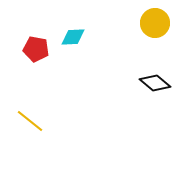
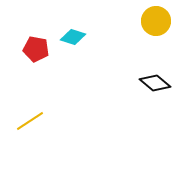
yellow circle: moved 1 px right, 2 px up
cyan diamond: rotated 20 degrees clockwise
yellow line: rotated 72 degrees counterclockwise
